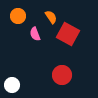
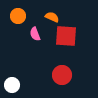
orange semicircle: moved 1 px right; rotated 32 degrees counterclockwise
red square: moved 2 px left, 2 px down; rotated 25 degrees counterclockwise
